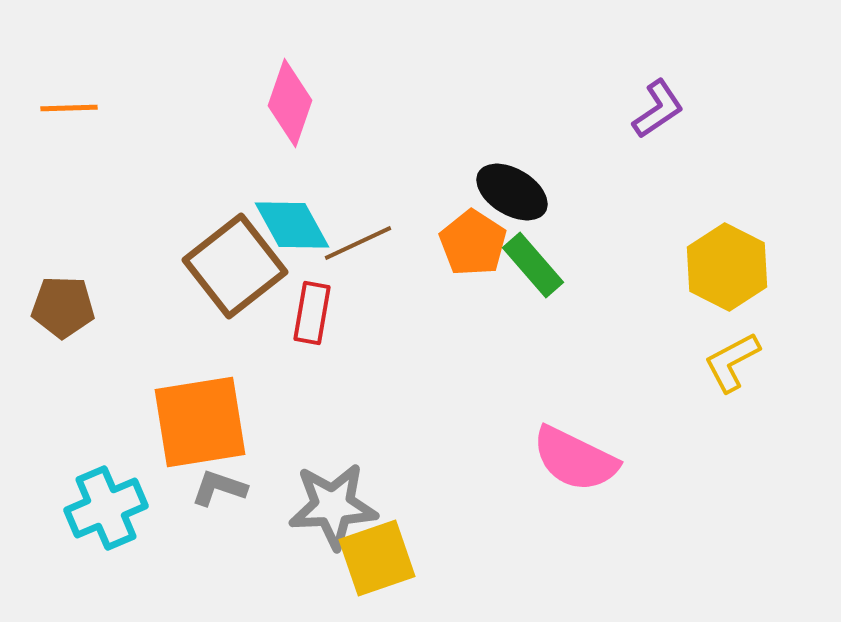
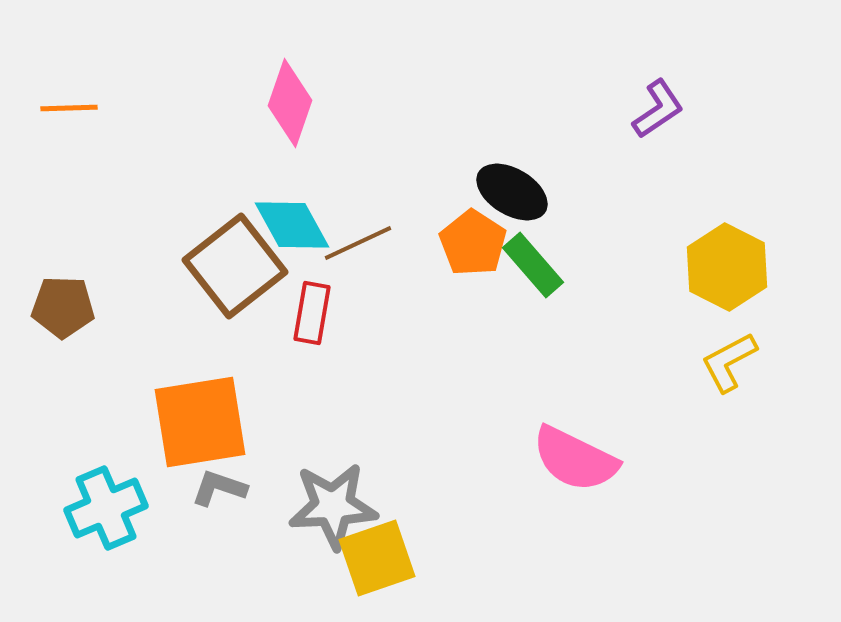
yellow L-shape: moved 3 px left
